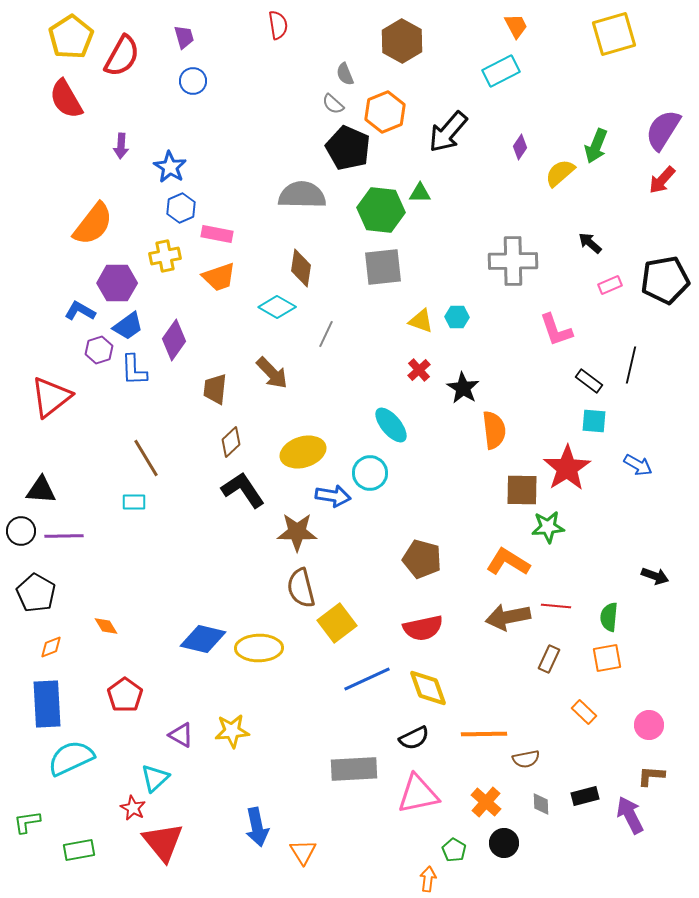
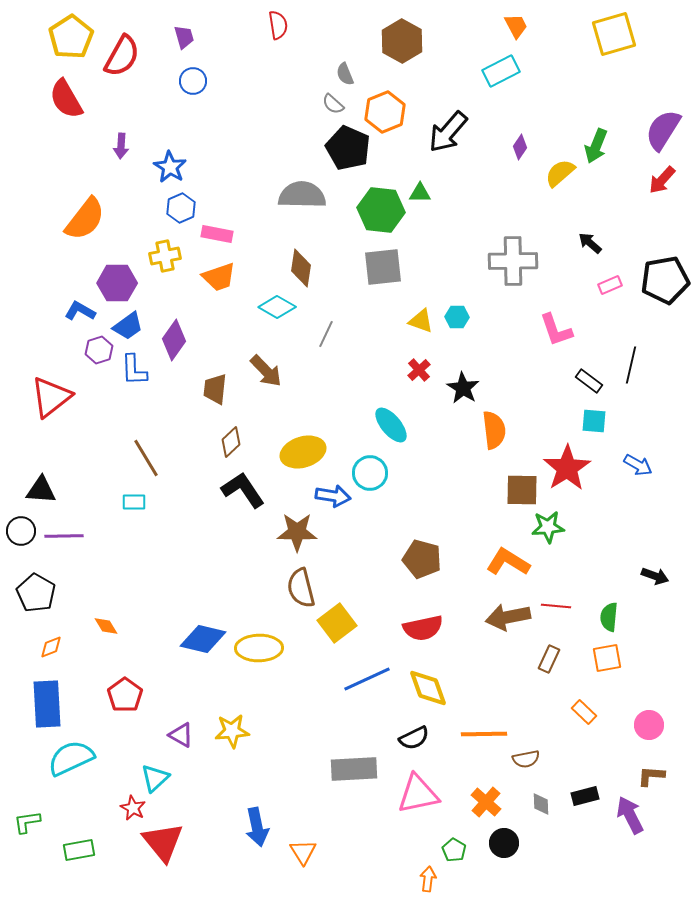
orange semicircle at (93, 224): moved 8 px left, 5 px up
brown arrow at (272, 373): moved 6 px left, 2 px up
